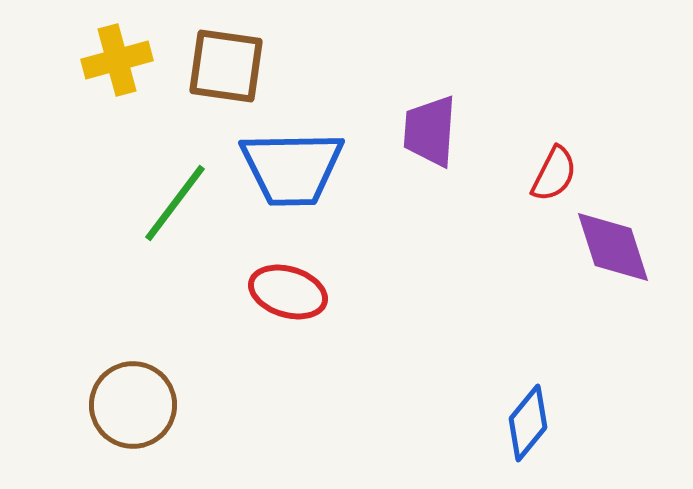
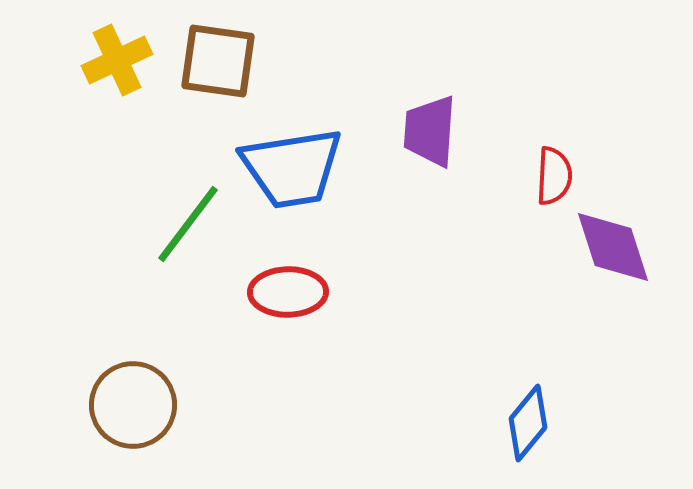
yellow cross: rotated 10 degrees counterclockwise
brown square: moved 8 px left, 5 px up
blue trapezoid: rotated 8 degrees counterclockwise
red semicircle: moved 2 px down; rotated 24 degrees counterclockwise
green line: moved 13 px right, 21 px down
red ellipse: rotated 18 degrees counterclockwise
